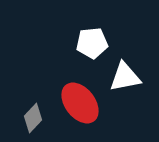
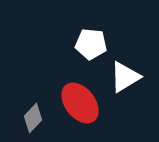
white pentagon: moved 1 px left, 1 px down; rotated 12 degrees clockwise
white triangle: rotated 20 degrees counterclockwise
